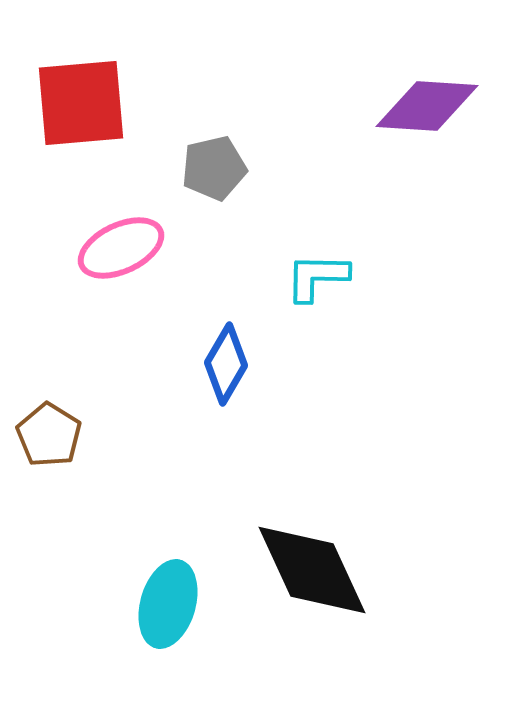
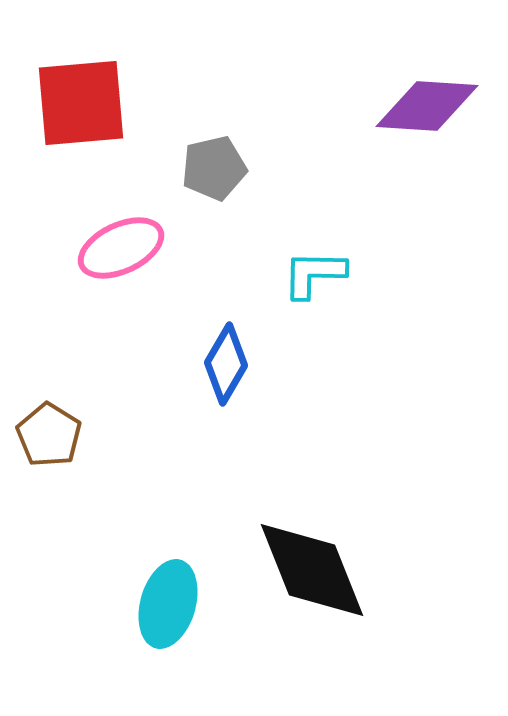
cyan L-shape: moved 3 px left, 3 px up
black diamond: rotated 3 degrees clockwise
